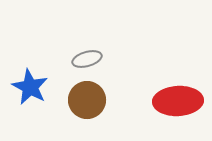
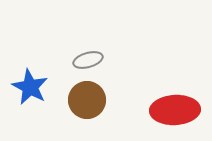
gray ellipse: moved 1 px right, 1 px down
red ellipse: moved 3 px left, 9 px down
